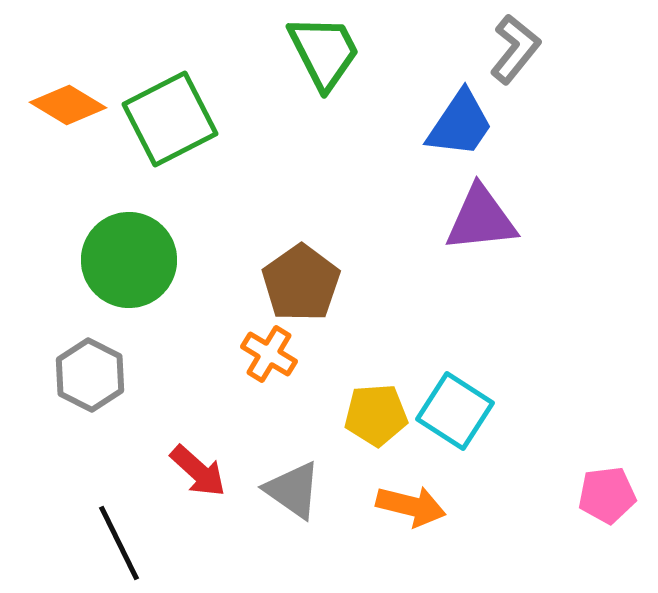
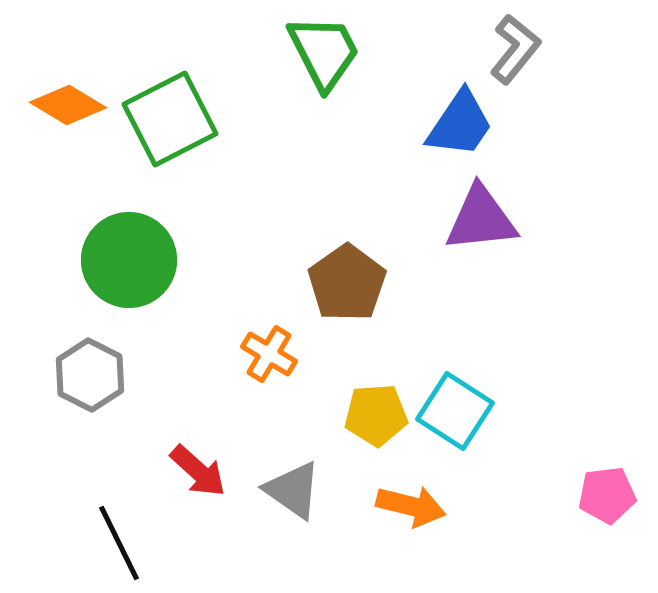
brown pentagon: moved 46 px right
